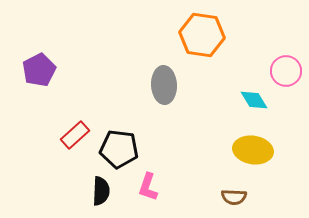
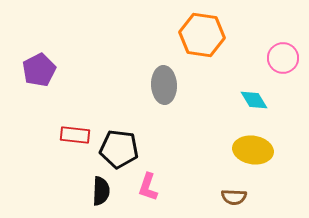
pink circle: moved 3 px left, 13 px up
red rectangle: rotated 48 degrees clockwise
